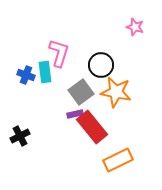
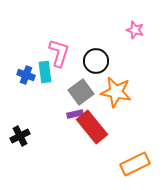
pink star: moved 3 px down
black circle: moved 5 px left, 4 px up
orange rectangle: moved 17 px right, 4 px down
